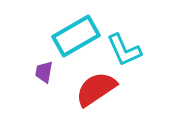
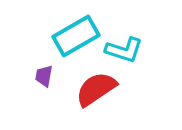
cyan L-shape: rotated 48 degrees counterclockwise
purple trapezoid: moved 4 px down
